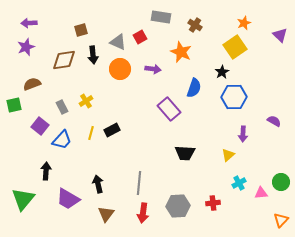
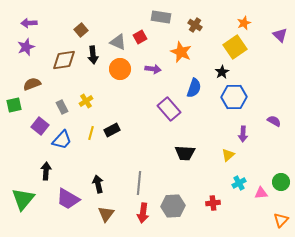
brown square at (81, 30): rotated 24 degrees counterclockwise
gray hexagon at (178, 206): moved 5 px left
